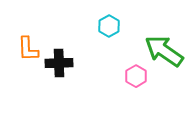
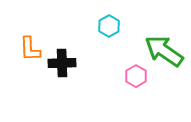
orange L-shape: moved 2 px right
black cross: moved 3 px right
